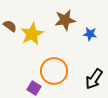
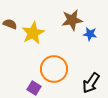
brown star: moved 7 px right
brown semicircle: moved 2 px up; rotated 16 degrees counterclockwise
yellow star: moved 1 px right, 1 px up
orange circle: moved 2 px up
black arrow: moved 3 px left, 4 px down
